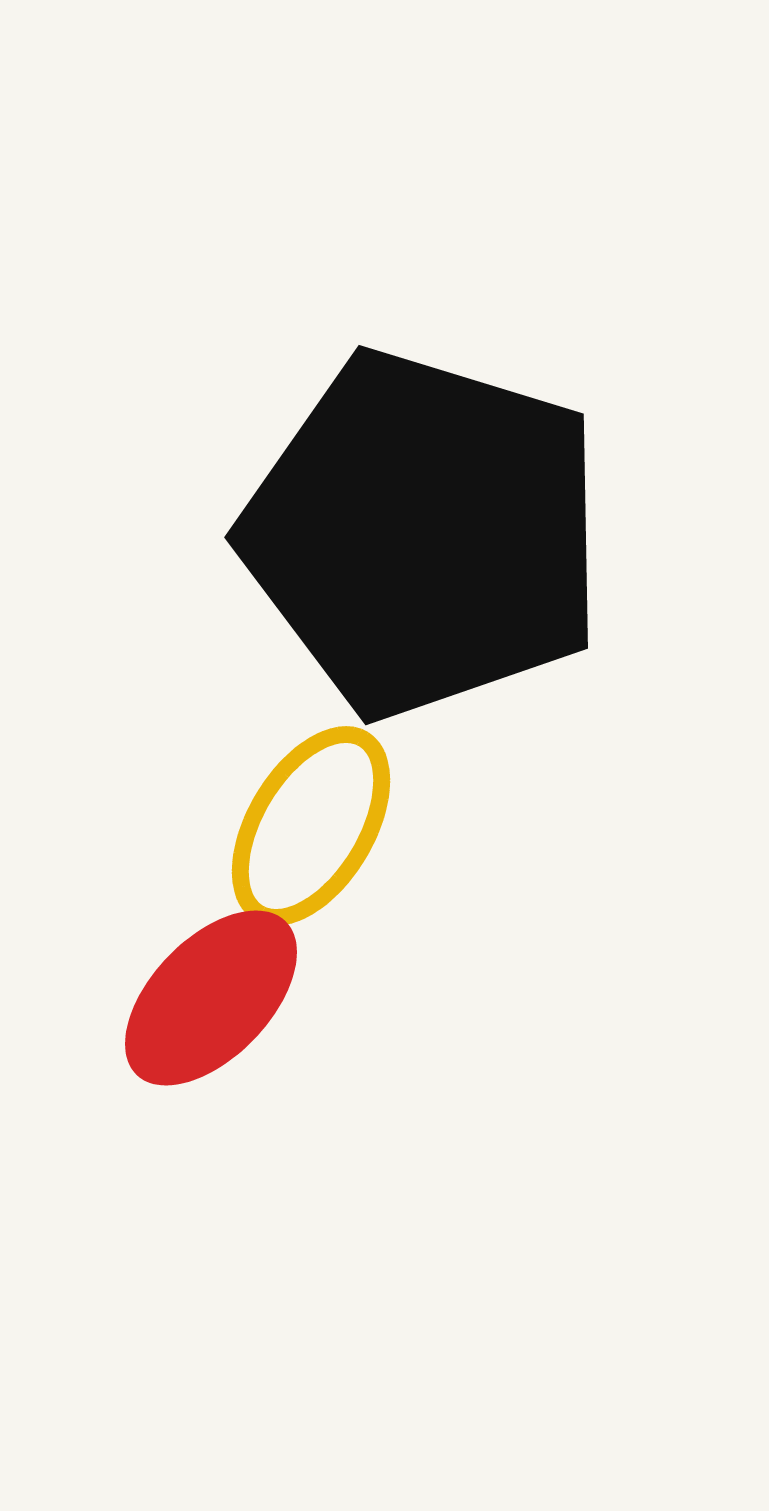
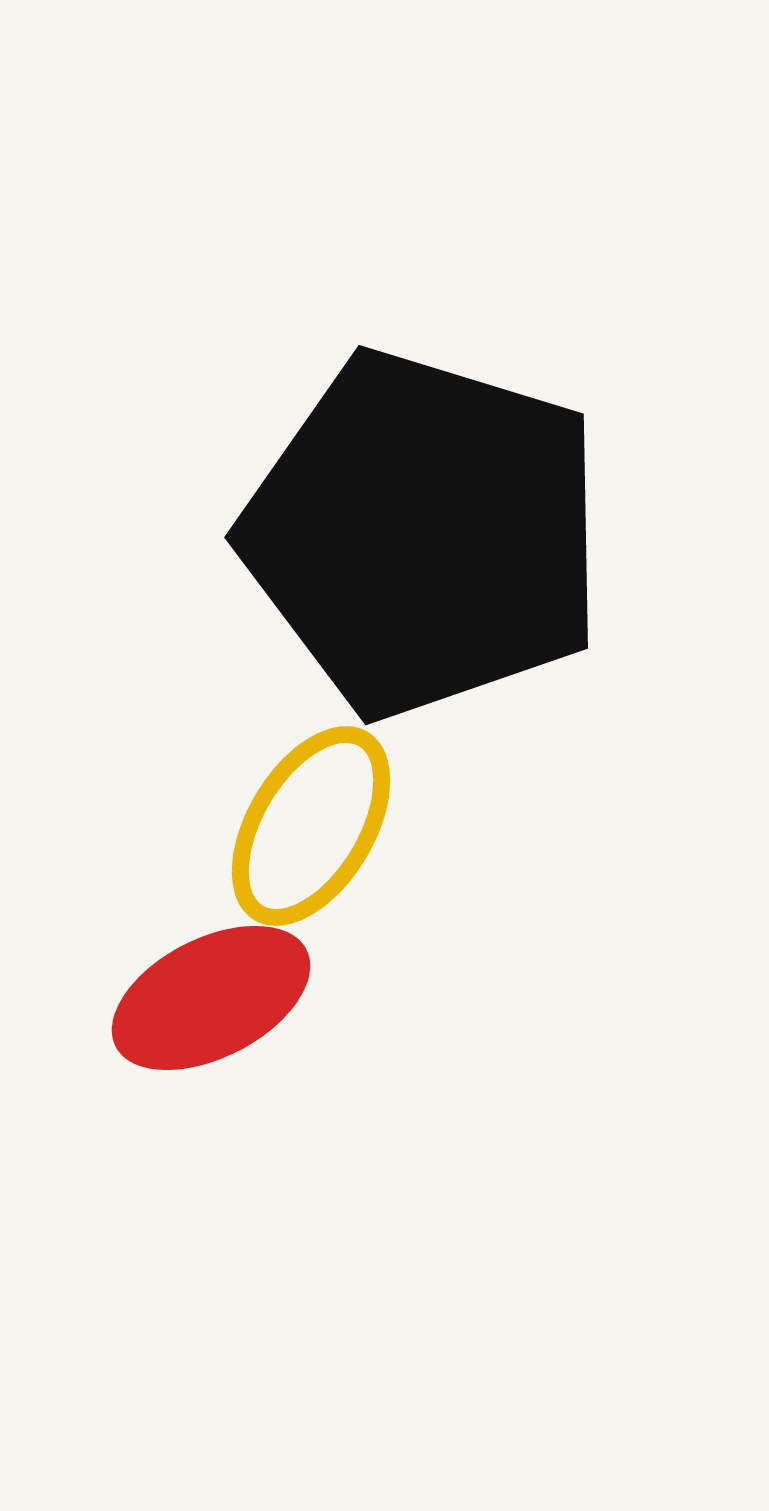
red ellipse: rotated 19 degrees clockwise
